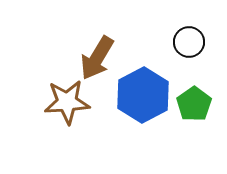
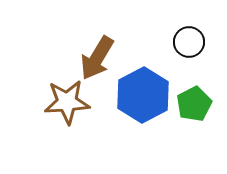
green pentagon: rotated 8 degrees clockwise
